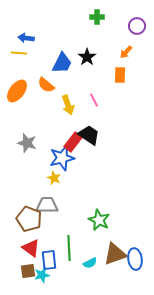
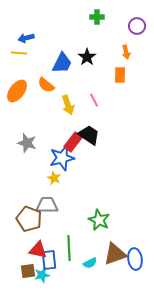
blue arrow: rotated 21 degrees counterclockwise
orange arrow: rotated 56 degrees counterclockwise
red triangle: moved 7 px right, 2 px down; rotated 24 degrees counterclockwise
